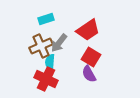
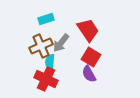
red trapezoid: rotated 90 degrees counterclockwise
gray arrow: moved 2 px right
